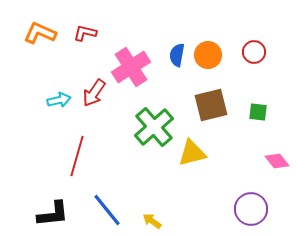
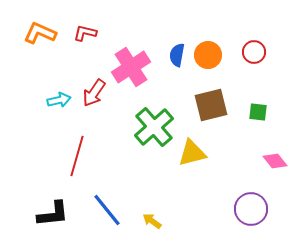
pink diamond: moved 2 px left
